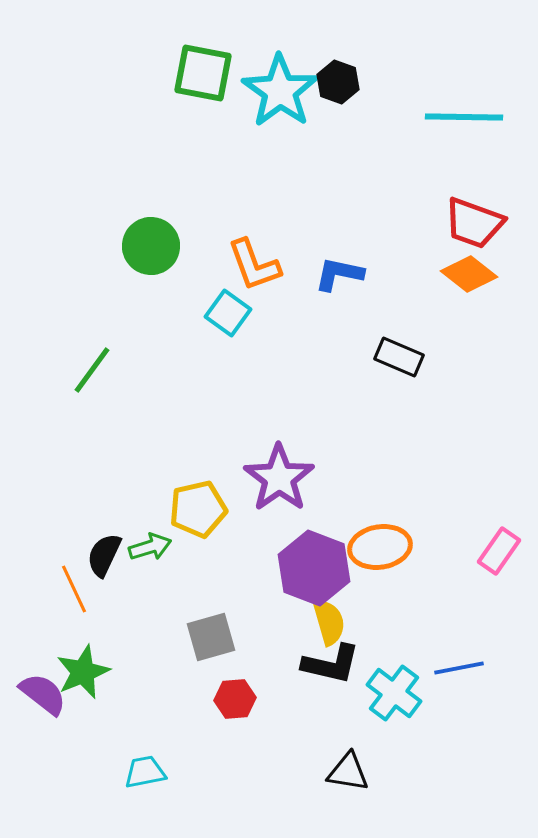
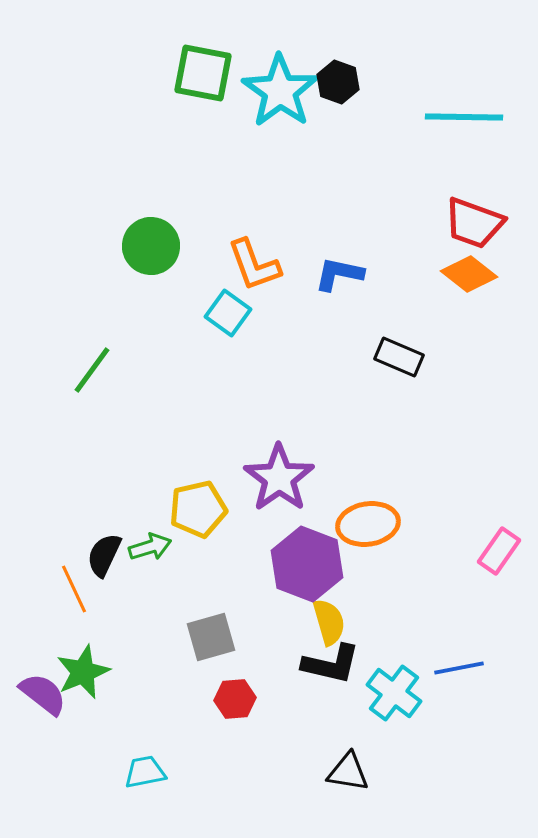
orange ellipse: moved 12 px left, 23 px up
purple hexagon: moved 7 px left, 4 px up
